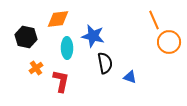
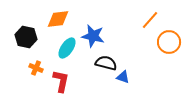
orange line: moved 4 px left; rotated 66 degrees clockwise
cyan ellipse: rotated 35 degrees clockwise
black semicircle: moved 1 px right; rotated 65 degrees counterclockwise
orange cross: rotated 32 degrees counterclockwise
blue triangle: moved 7 px left
